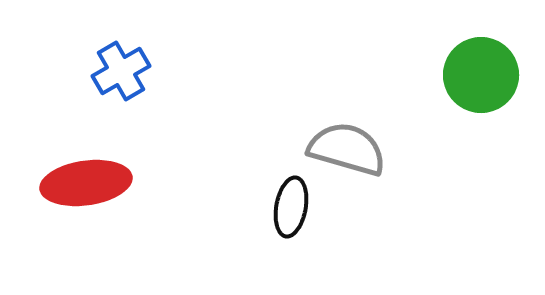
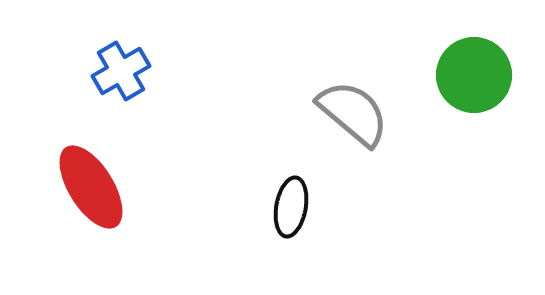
green circle: moved 7 px left
gray semicircle: moved 6 px right, 36 px up; rotated 24 degrees clockwise
red ellipse: moved 5 px right, 4 px down; rotated 66 degrees clockwise
